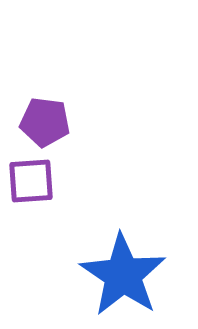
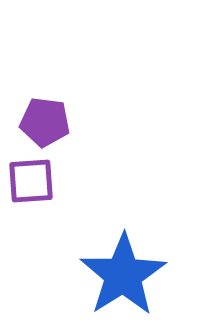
blue star: rotated 6 degrees clockwise
